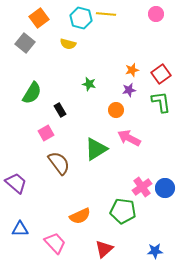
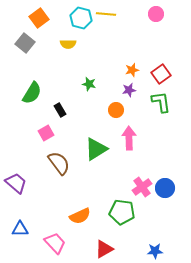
yellow semicircle: rotated 14 degrees counterclockwise
pink arrow: rotated 60 degrees clockwise
green pentagon: moved 1 px left, 1 px down
red triangle: rotated 12 degrees clockwise
